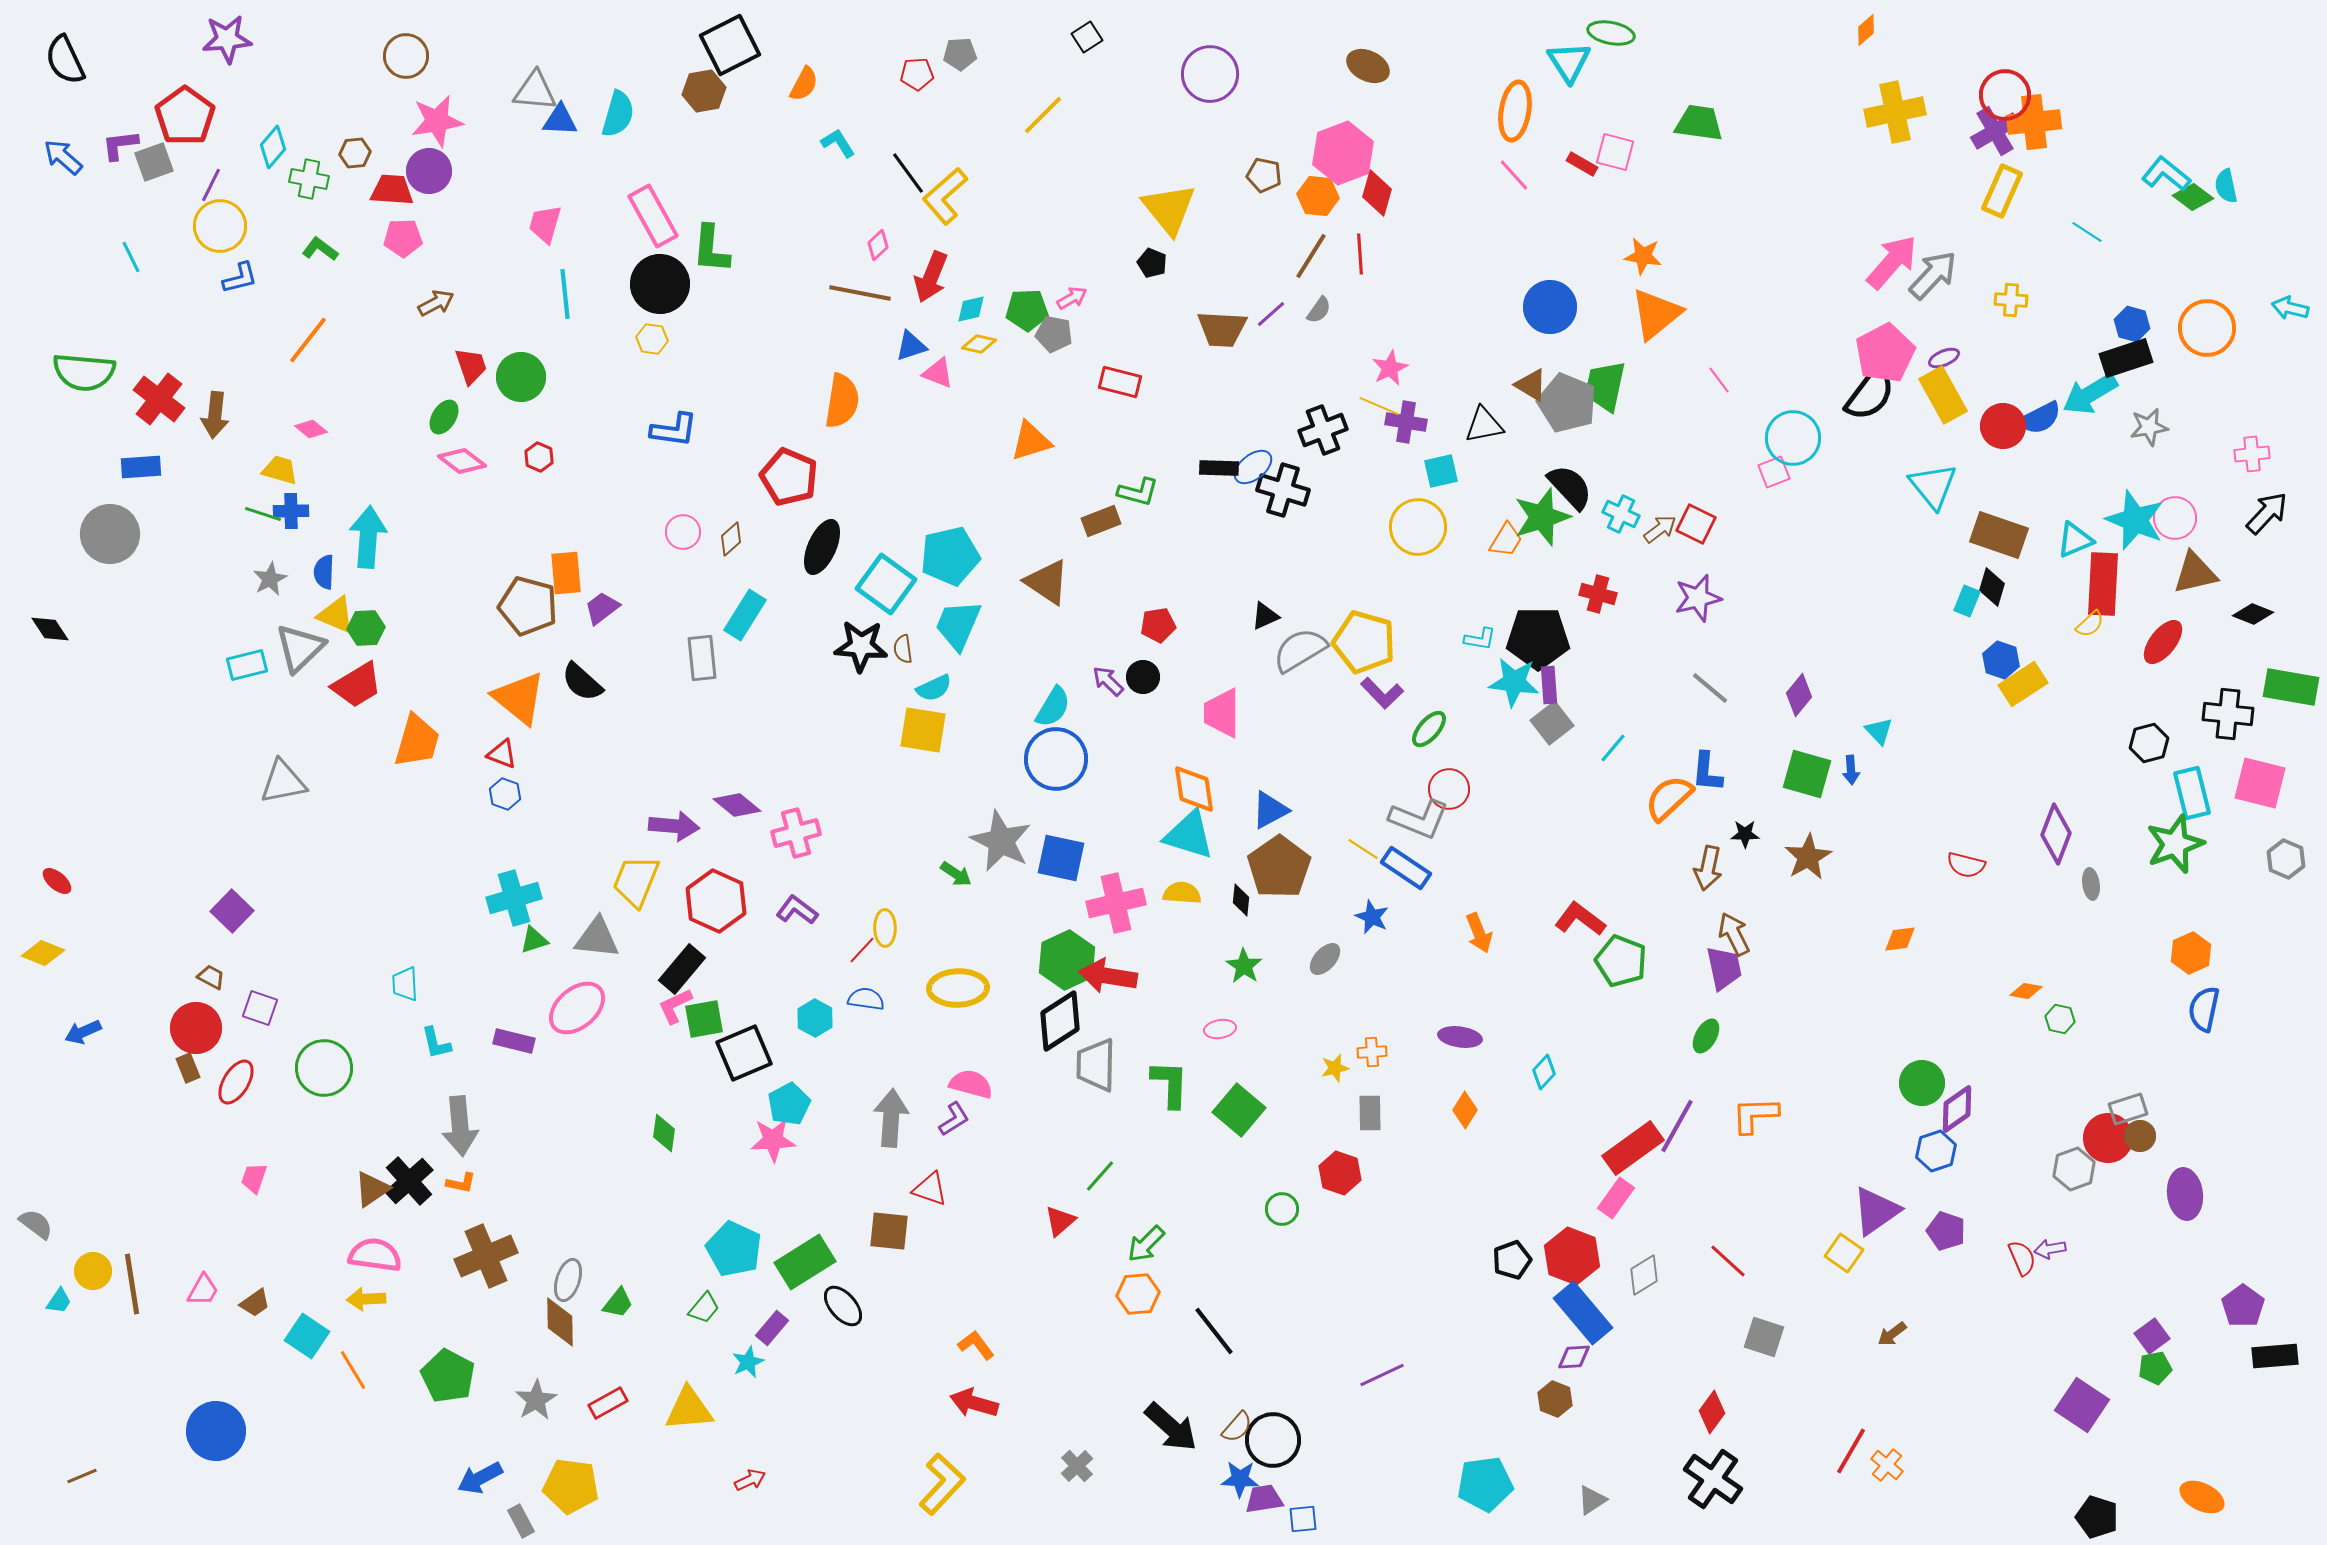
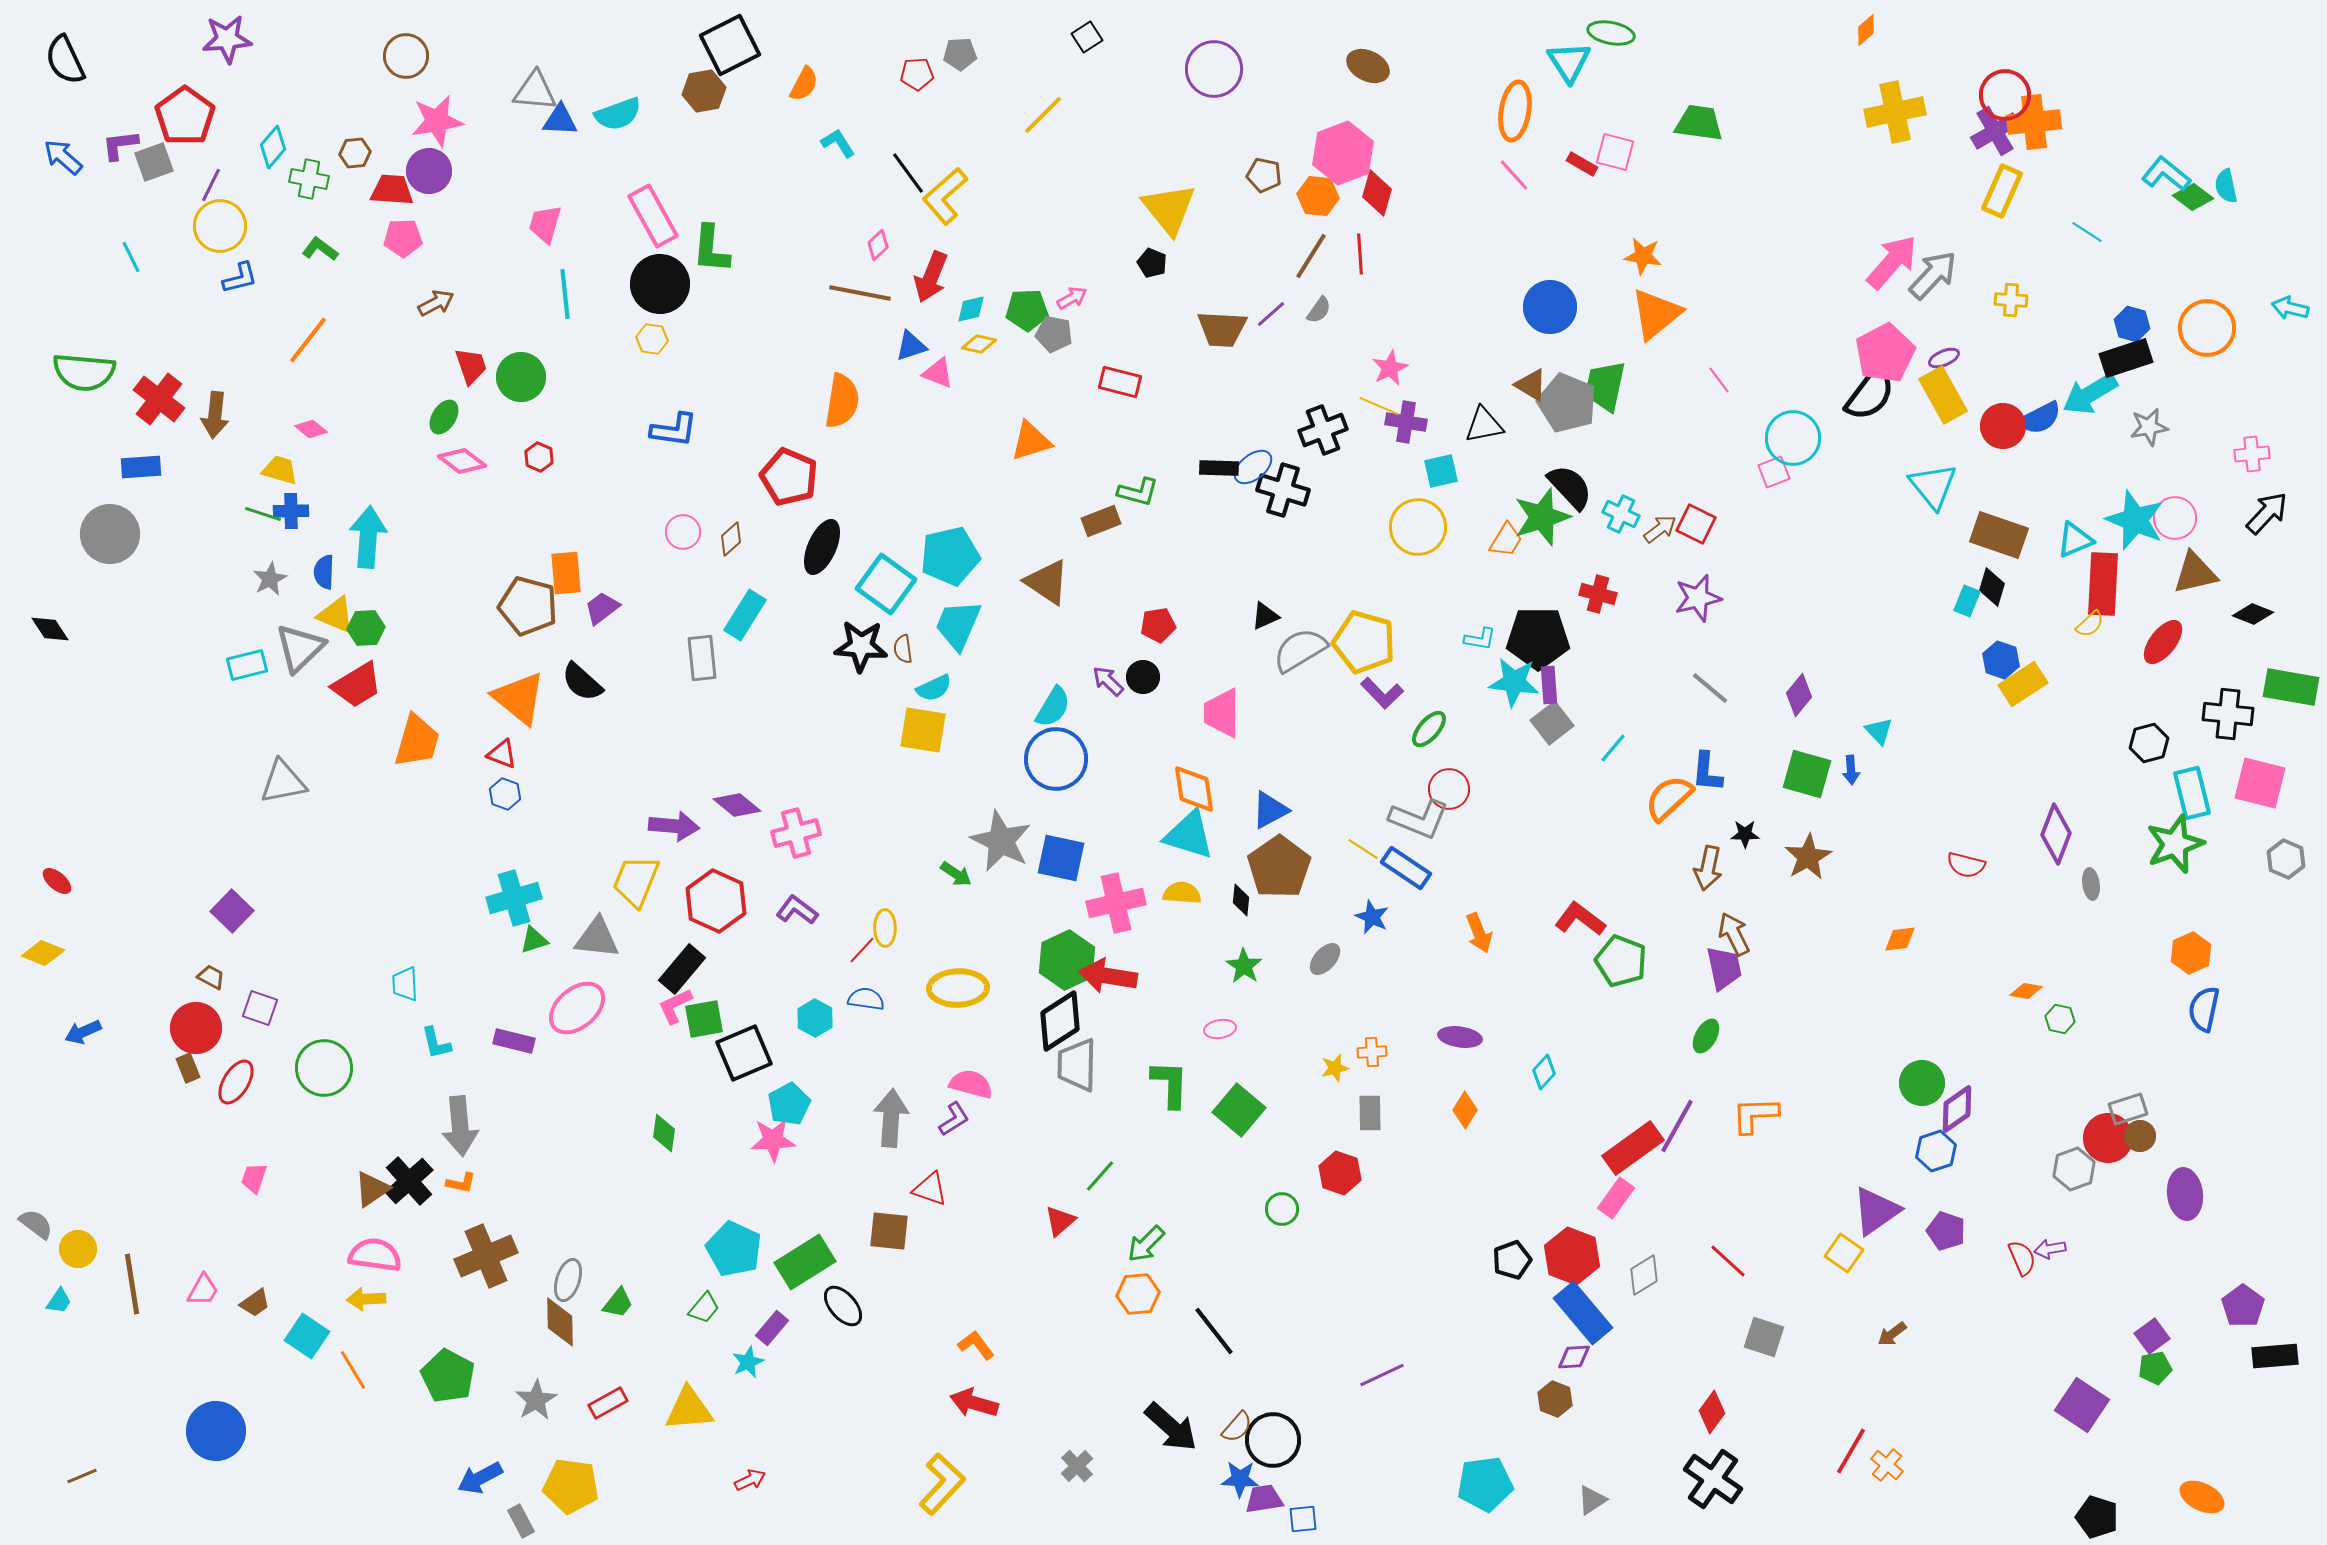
purple circle at (1210, 74): moved 4 px right, 5 px up
cyan semicircle at (618, 114): rotated 54 degrees clockwise
gray trapezoid at (1096, 1065): moved 19 px left
yellow circle at (93, 1271): moved 15 px left, 22 px up
